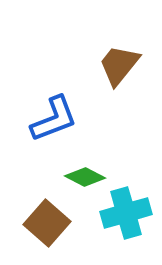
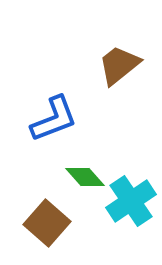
brown trapezoid: rotated 12 degrees clockwise
green diamond: rotated 21 degrees clockwise
cyan cross: moved 5 px right, 12 px up; rotated 18 degrees counterclockwise
